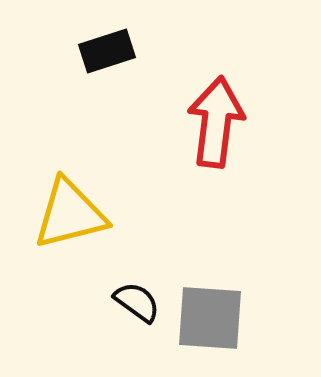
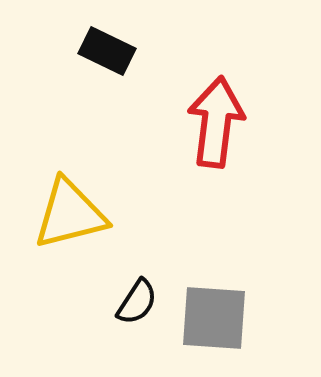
black rectangle: rotated 44 degrees clockwise
black semicircle: rotated 87 degrees clockwise
gray square: moved 4 px right
